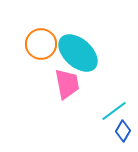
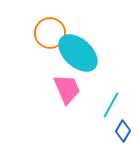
orange circle: moved 9 px right, 11 px up
pink trapezoid: moved 5 px down; rotated 12 degrees counterclockwise
cyan line: moved 3 px left, 6 px up; rotated 24 degrees counterclockwise
